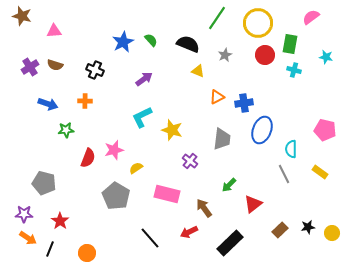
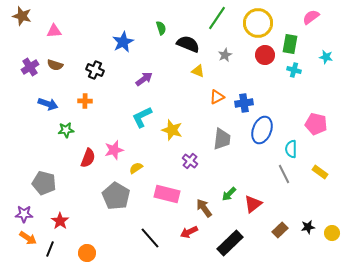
green semicircle at (151, 40): moved 10 px right, 12 px up; rotated 24 degrees clockwise
pink pentagon at (325, 130): moved 9 px left, 6 px up
green arrow at (229, 185): moved 9 px down
